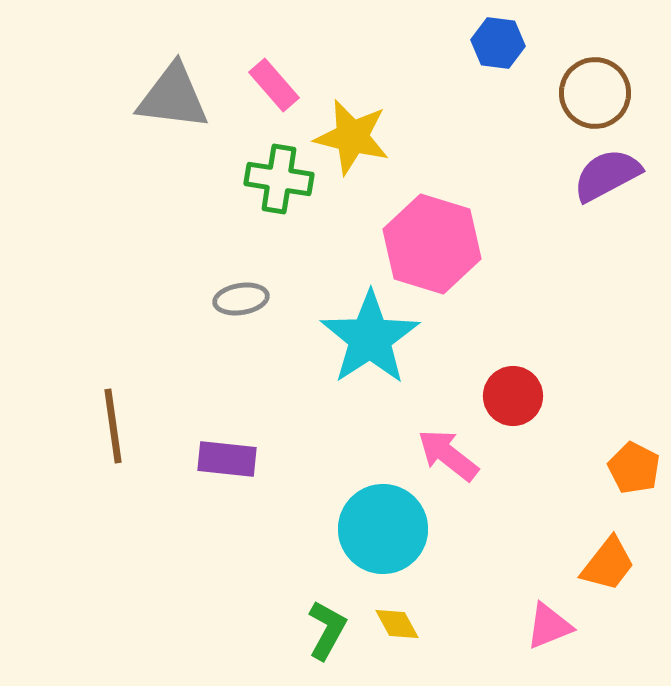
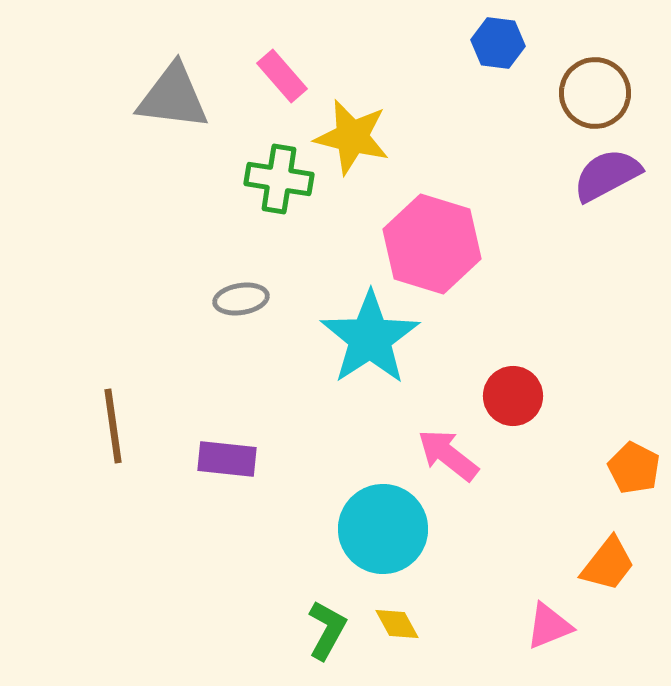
pink rectangle: moved 8 px right, 9 px up
